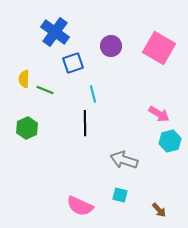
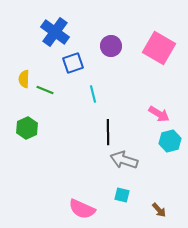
black line: moved 23 px right, 9 px down
cyan square: moved 2 px right
pink semicircle: moved 2 px right, 3 px down
